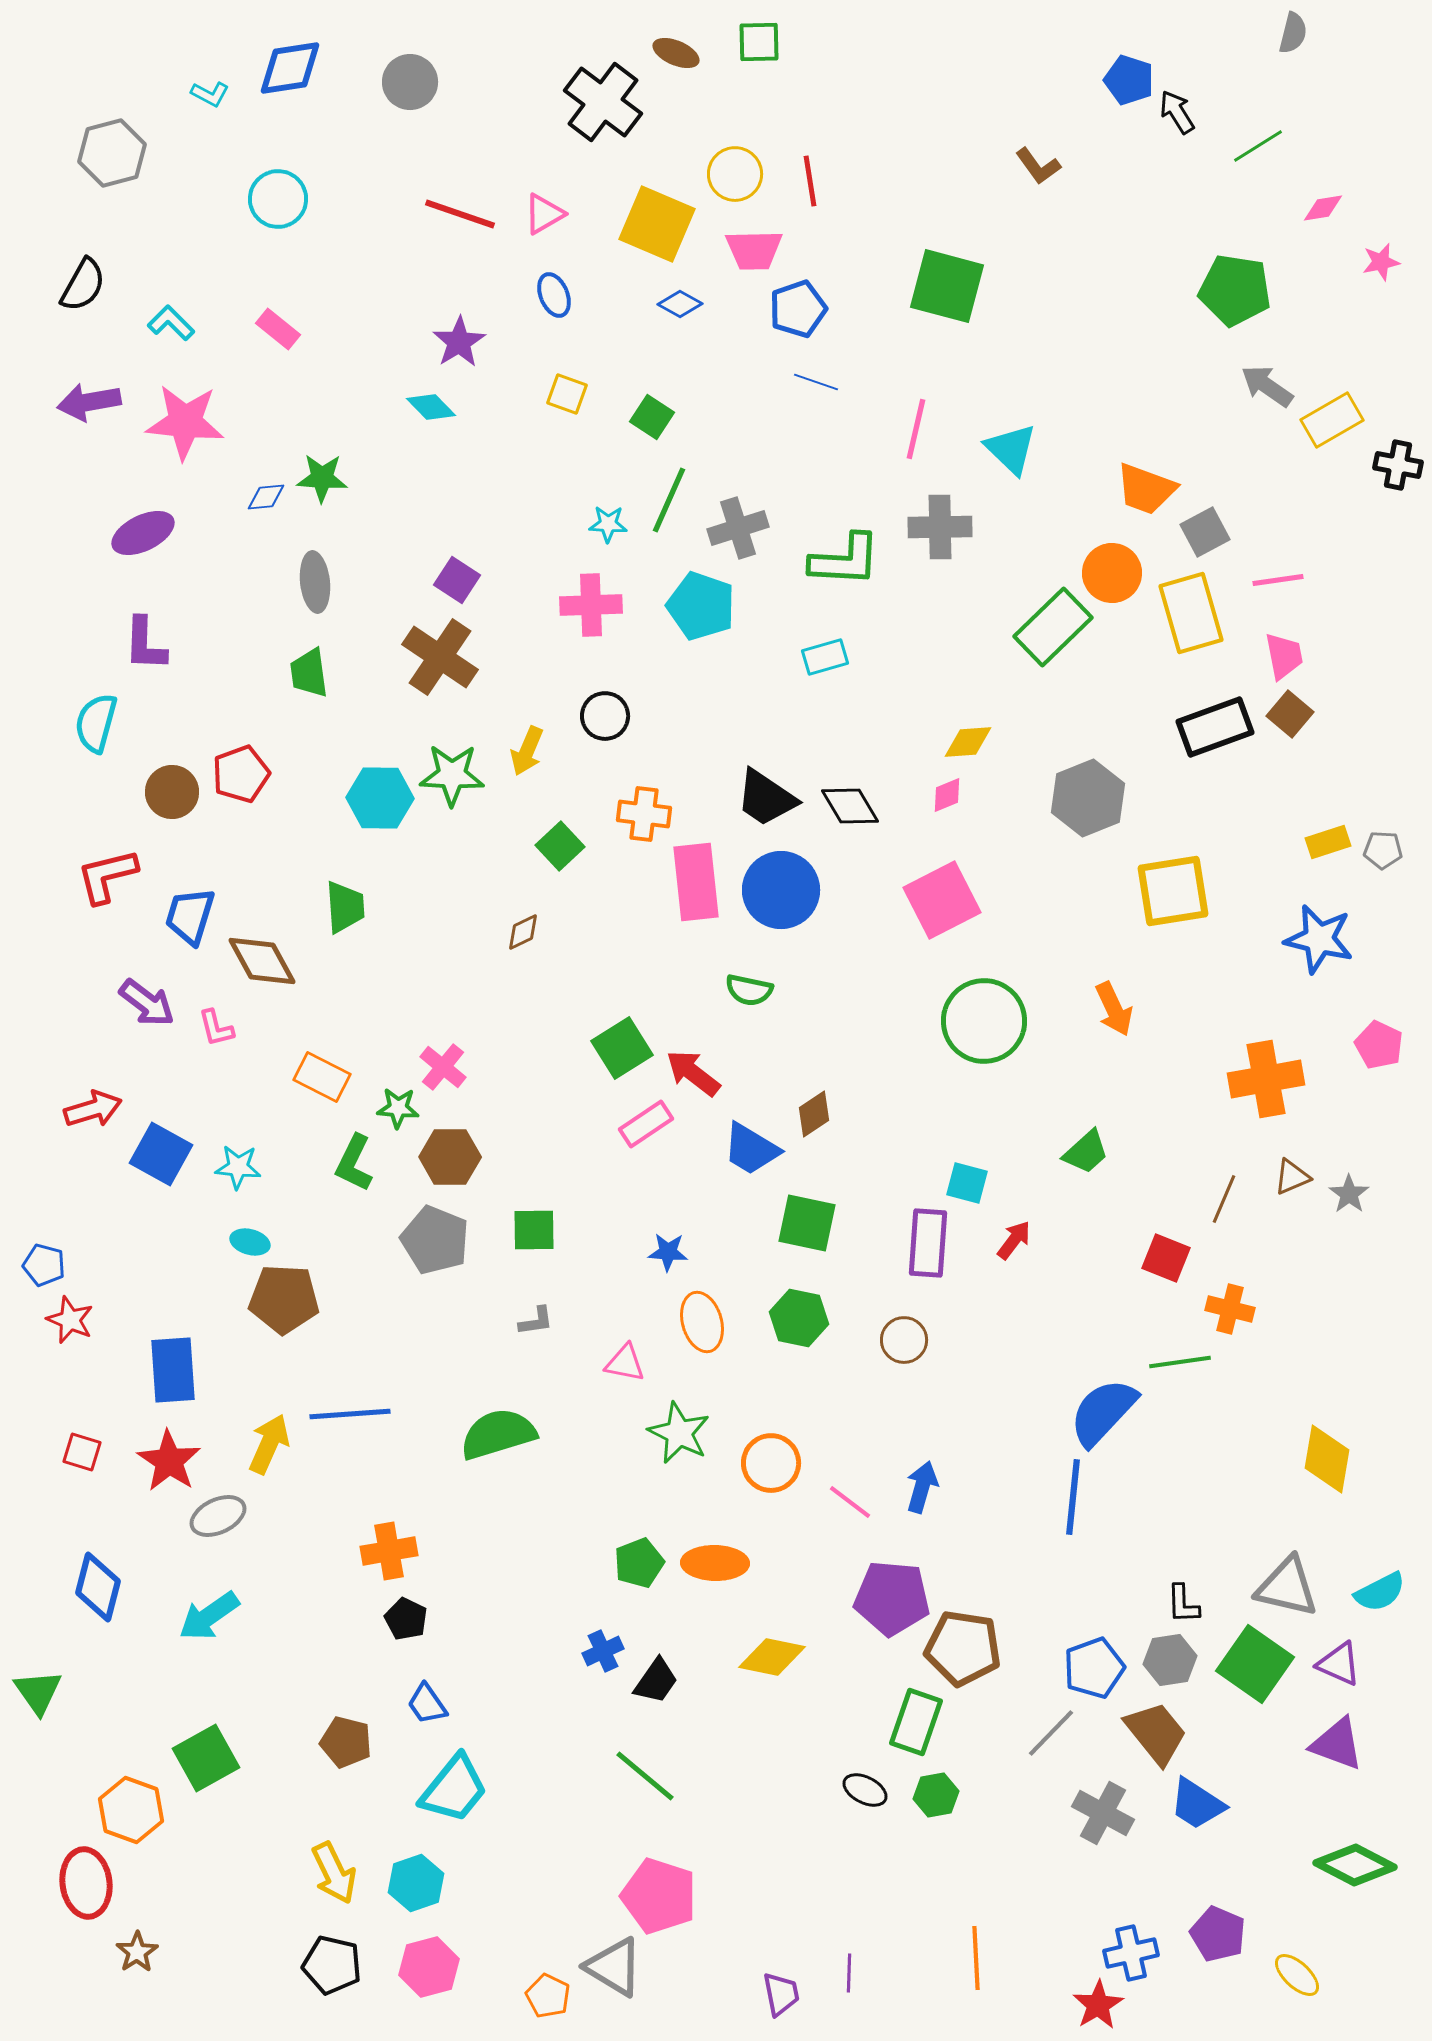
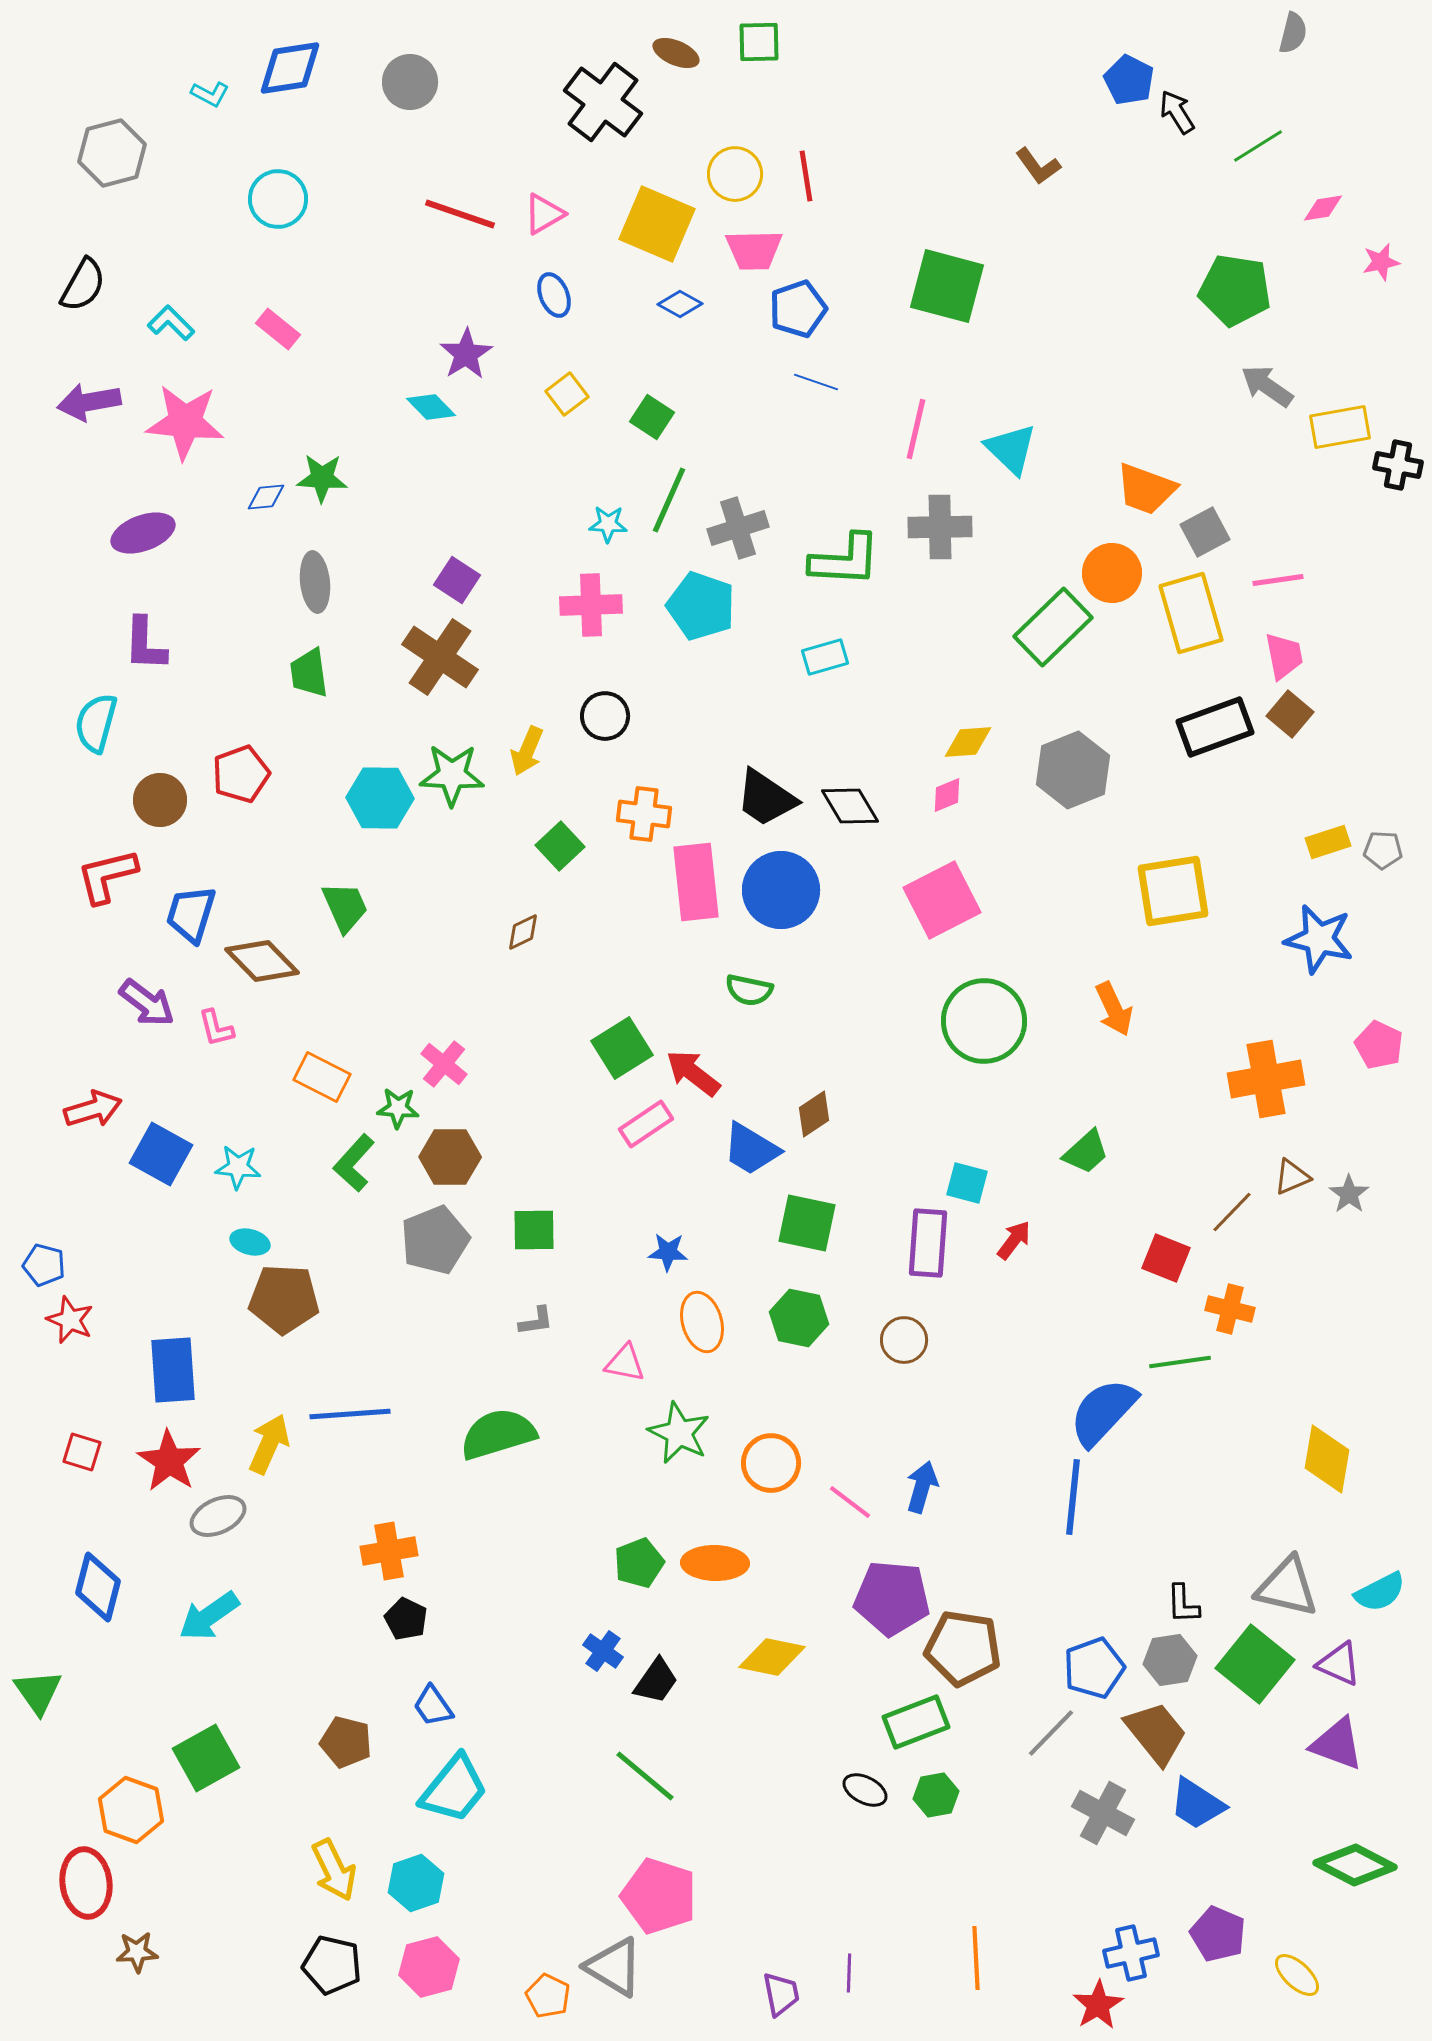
blue pentagon at (1129, 80): rotated 9 degrees clockwise
red line at (810, 181): moved 4 px left, 5 px up
purple star at (459, 342): moved 7 px right, 12 px down
yellow square at (567, 394): rotated 33 degrees clockwise
yellow rectangle at (1332, 420): moved 8 px right, 7 px down; rotated 20 degrees clockwise
purple ellipse at (143, 533): rotated 6 degrees clockwise
brown circle at (172, 792): moved 12 px left, 8 px down
gray hexagon at (1088, 798): moved 15 px left, 28 px up
green trapezoid at (345, 907): rotated 20 degrees counterclockwise
blue trapezoid at (190, 916): moved 1 px right, 2 px up
brown diamond at (262, 961): rotated 16 degrees counterclockwise
pink cross at (443, 1067): moved 1 px right, 3 px up
green L-shape at (354, 1163): rotated 16 degrees clockwise
brown line at (1224, 1199): moved 8 px right, 13 px down; rotated 21 degrees clockwise
gray pentagon at (435, 1240): rotated 28 degrees clockwise
blue cross at (603, 1651): rotated 30 degrees counterclockwise
green square at (1255, 1664): rotated 4 degrees clockwise
blue trapezoid at (427, 1704): moved 6 px right, 2 px down
green rectangle at (916, 1722): rotated 50 degrees clockwise
yellow arrow at (334, 1873): moved 3 px up
brown star at (137, 1952): rotated 30 degrees clockwise
